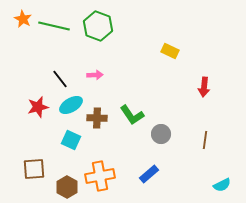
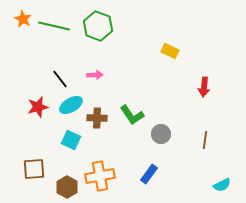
blue rectangle: rotated 12 degrees counterclockwise
